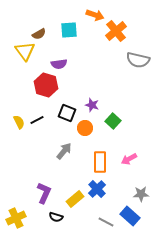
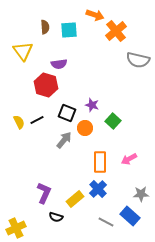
brown semicircle: moved 6 px right, 7 px up; rotated 64 degrees counterclockwise
yellow triangle: moved 2 px left
gray arrow: moved 11 px up
blue cross: moved 1 px right
yellow cross: moved 10 px down
